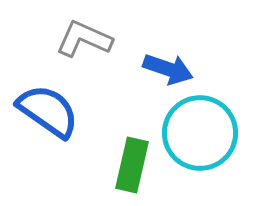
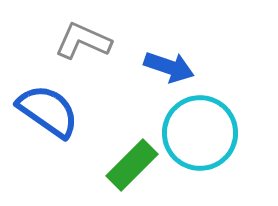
gray L-shape: moved 1 px left, 2 px down
blue arrow: moved 1 px right, 2 px up
green rectangle: rotated 32 degrees clockwise
